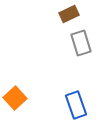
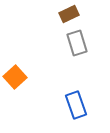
gray rectangle: moved 4 px left
orange square: moved 21 px up
